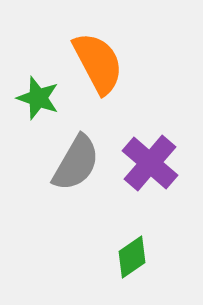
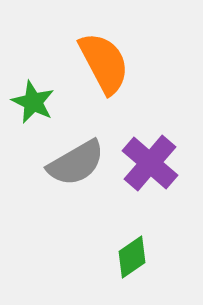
orange semicircle: moved 6 px right
green star: moved 5 px left, 4 px down; rotated 6 degrees clockwise
gray semicircle: rotated 30 degrees clockwise
